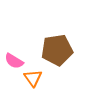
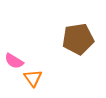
brown pentagon: moved 21 px right, 11 px up
